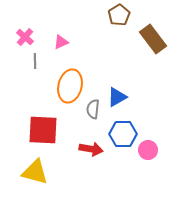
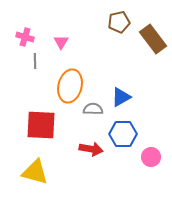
brown pentagon: moved 7 px down; rotated 20 degrees clockwise
pink cross: rotated 24 degrees counterclockwise
pink triangle: rotated 35 degrees counterclockwise
blue triangle: moved 4 px right
gray semicircle: rotated 84 degrees clockwise
red square: moved 2 px left, 5 px up
pink circle: moved 3 px right, 7 px down
